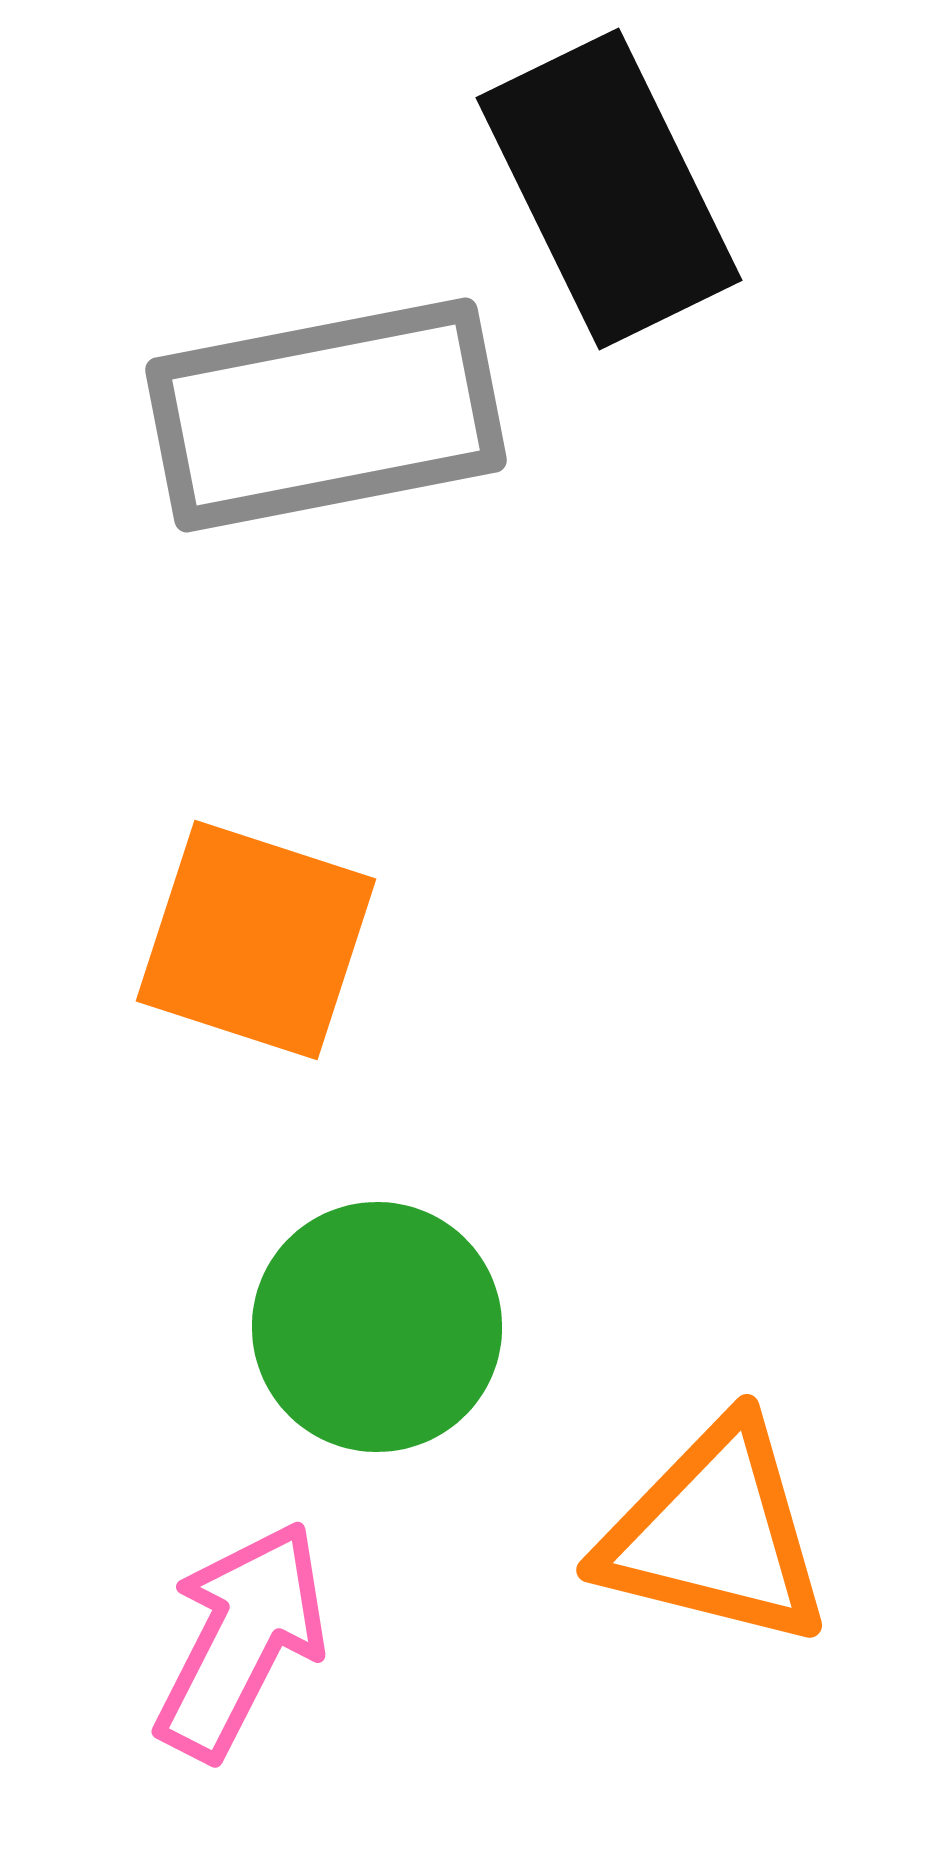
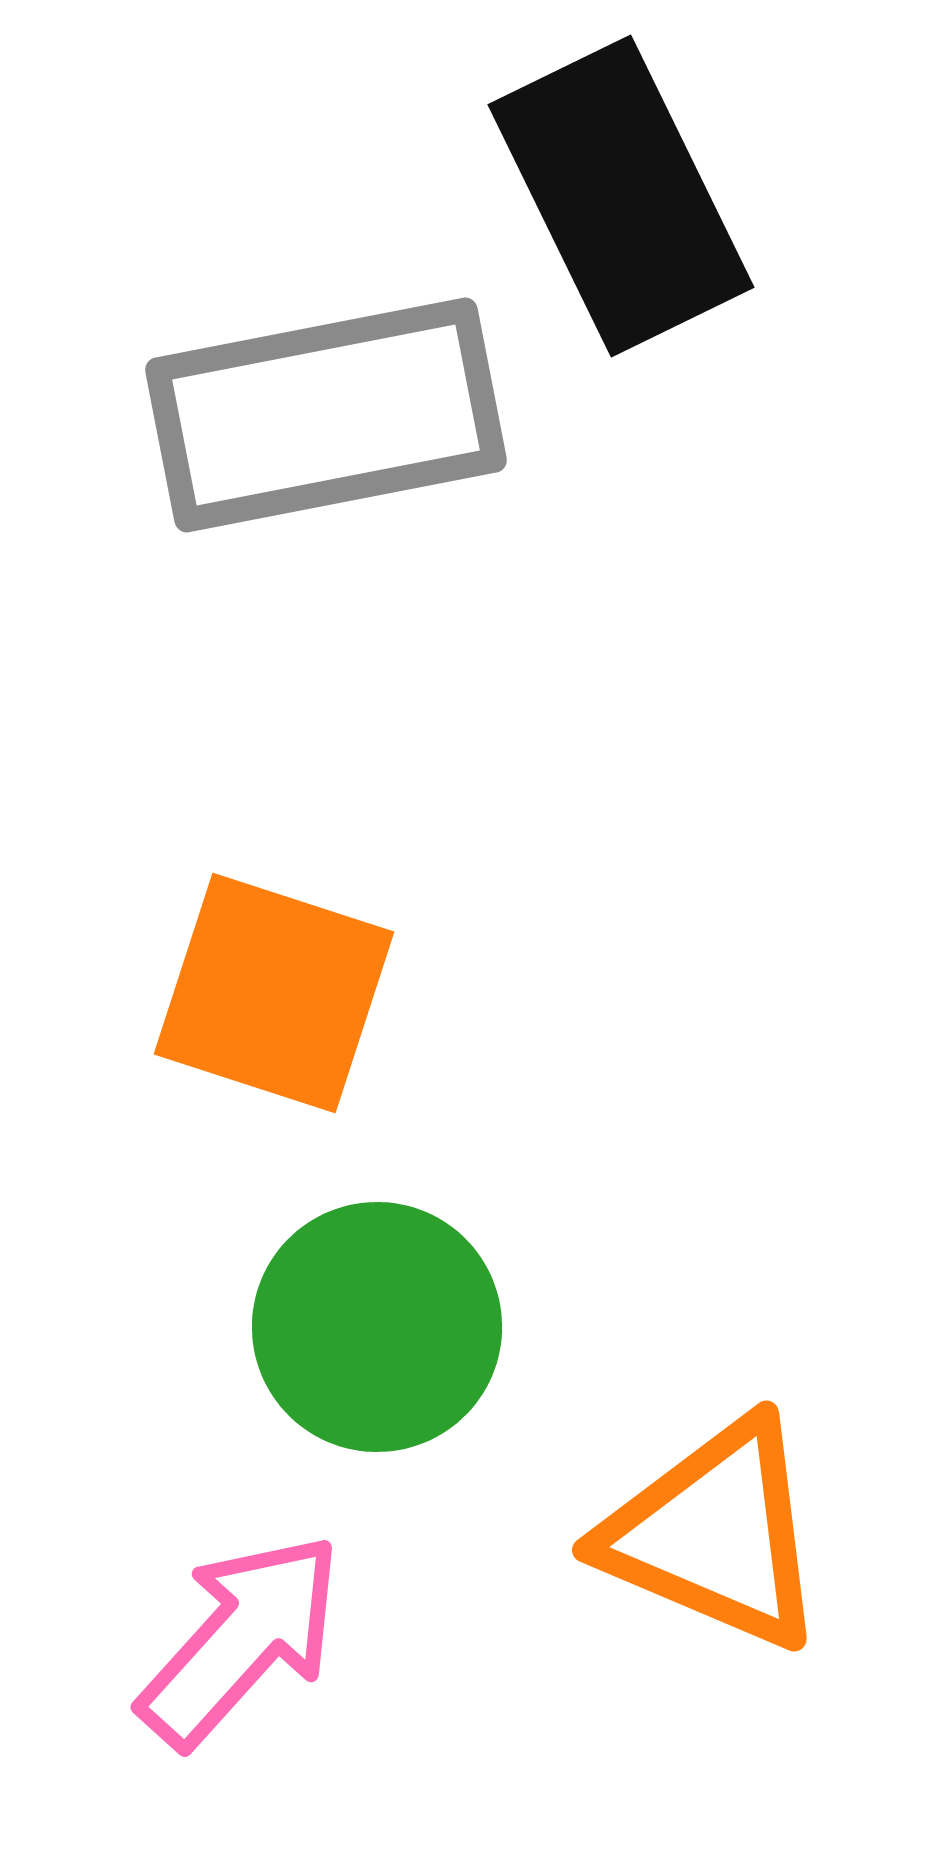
black rectangle: moved 12 px right, 7 px down
orange square: moved 18 px right, 53 px down
orange triangle: rotated 9 degrees clockwise
pink arrow: rotated 15 degrees clockwise
